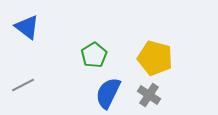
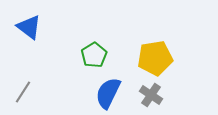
blue triangle: moved 2 px right
yellow pentagon: rotated 24 degrees counterclockwise
gray line: moved 7 px down; rotated 30 degrees counterclockwise
gray cross: moved 2 px right
